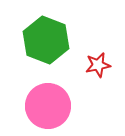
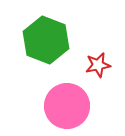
pink circle: moved 19 px right
